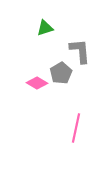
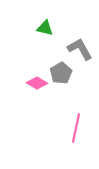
green triangle: rotated 30 degrees clockwise
gray L-shape: moved 2 px up; rotated 24 degrees counterclockwise
